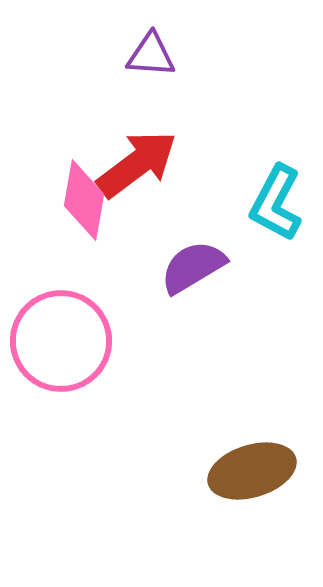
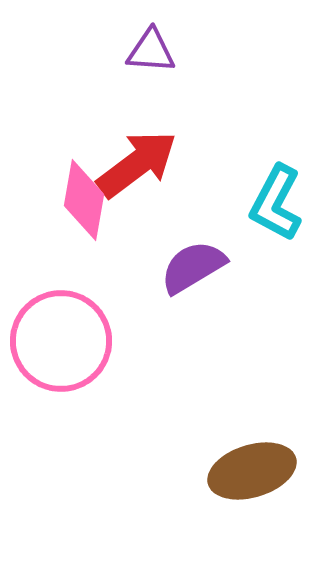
purple triangle: moved 4 px up
